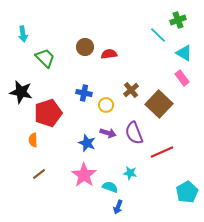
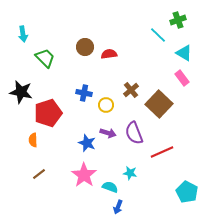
cyan pentagon: rotated 15 degrees counterclockwise
